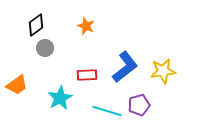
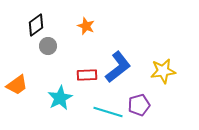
gray circle: moved 3 px right, 2 px up
blue L-shape: moved 7 px left
cyan line: moved 1 px right, 1 px down
